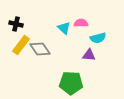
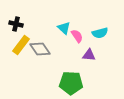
pink semicircle: moved 4 px left, 13 px down; rotated 56 degrees clockwise
cyan semicircle: moved 2 px right, 5 px up
